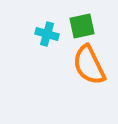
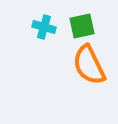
cyan cross: moved 3 px left, 7 px up
